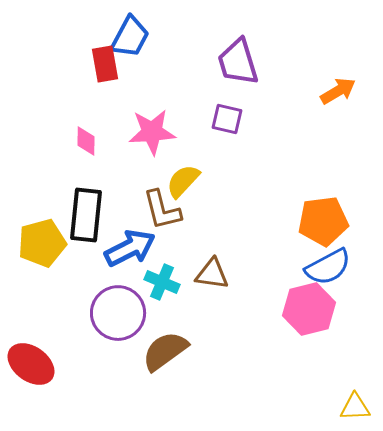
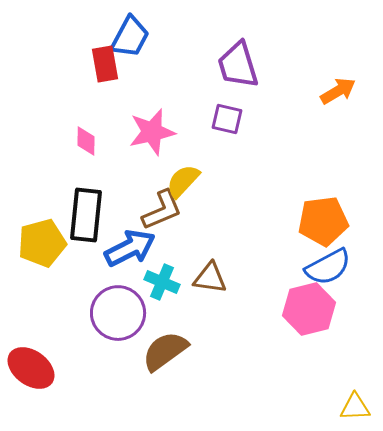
purple trapezoid: moved 3 px down
pink star: rotated 9 degrees counterclockwise
brown L-shape: rotated 99 degrees counterclockwise
brown triangle: moved 2 px left, 4 px down
red ellipse: moved 4 px down
